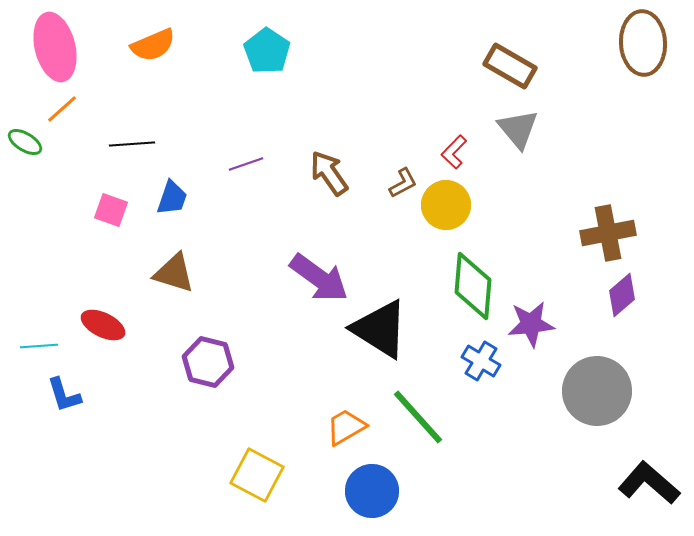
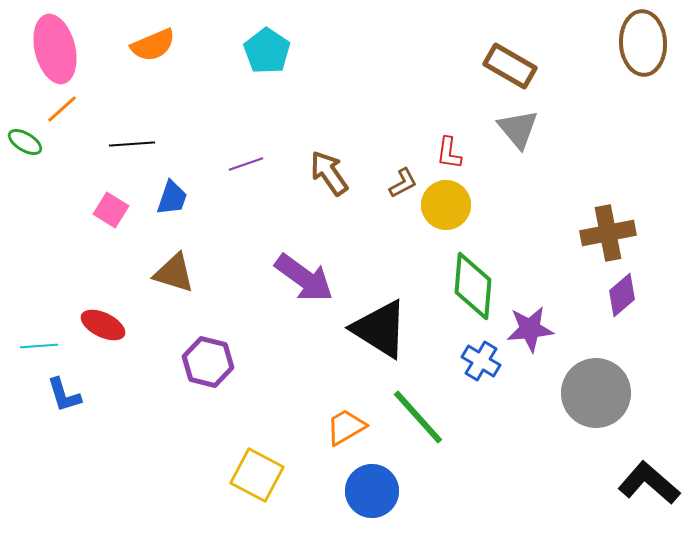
pink ellipse: moved 2 px down
red L-shape: moved 5 px left, 1 px down; rotated 36 degrees counterclockwise
pink square: rotated 12 degrees clockwise
purple arrow: moved 15 px left
purple star: moved 1 px left, 5 px down
gray circle: moved 1 px left, 2 px down
